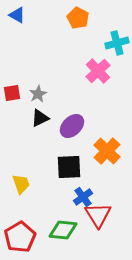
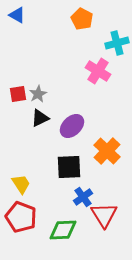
orange pentagon: moved 4 px right, 1 px down
pink cross: rotated 15 degrees counterclockwise
red square: moved 6 px right, 1 px down
yellow trapezoid: rotated 15 degrees counterclockwise
red triangle: moved 6 px right
green diamond: rotated 8 degrees counterclockwise
red pentagon: moved 1 px right, 20 px up; rotated 20 degrees counterclockwise
